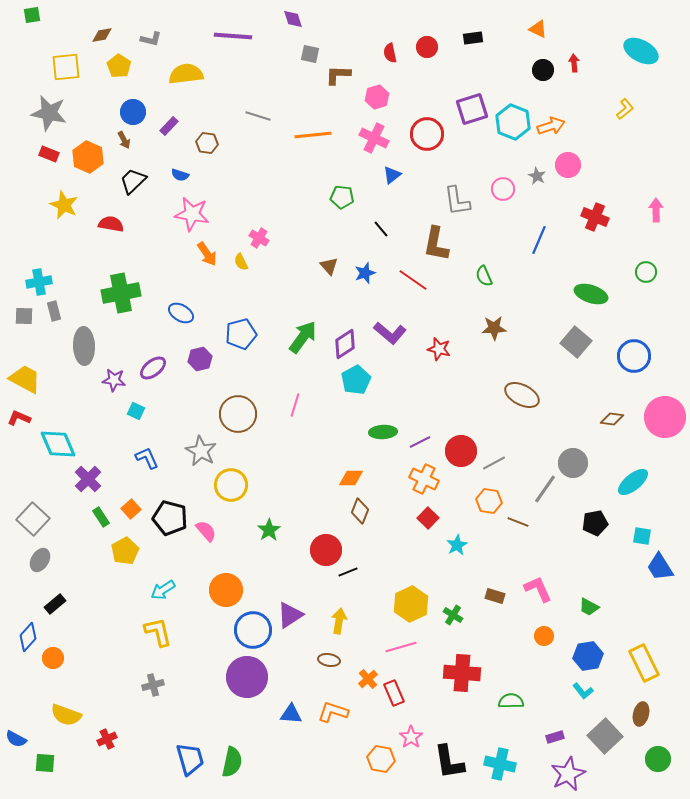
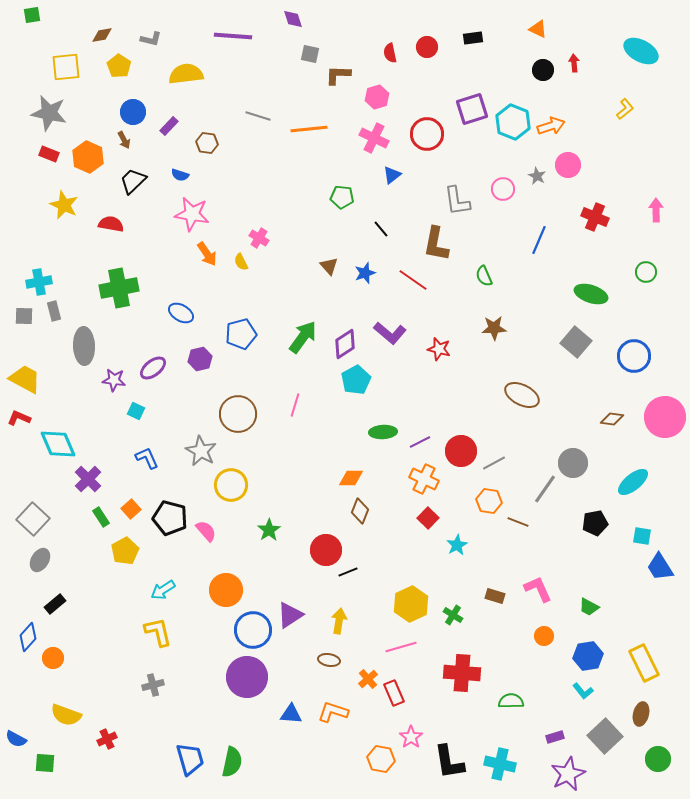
orange line at (313, 135): moved 4 px left, 6 px up
green cross at (121, 293): moved 2 px left, 5 px up
